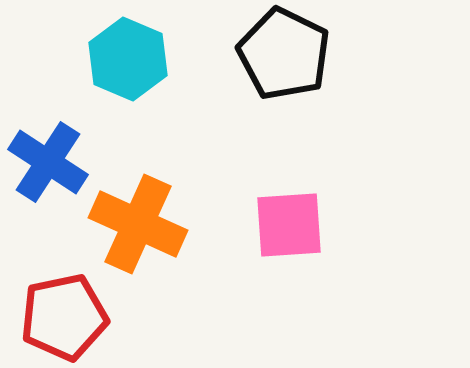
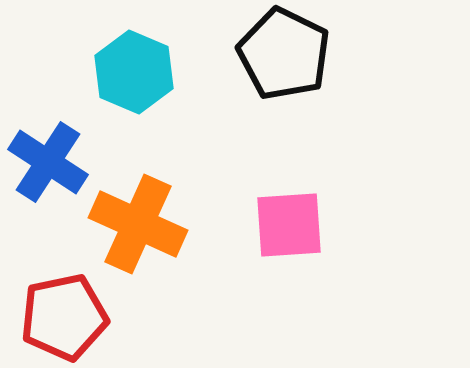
cyan hexagon: moved 6 px right, 13 px down
